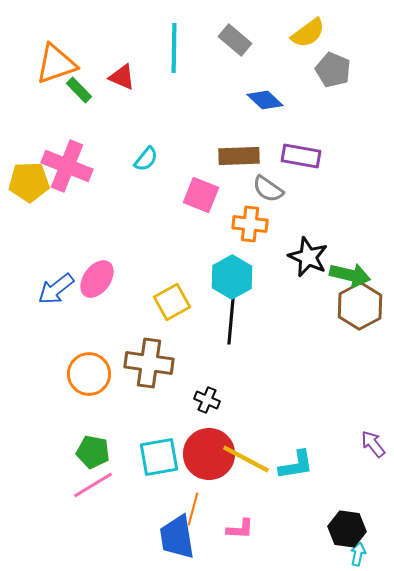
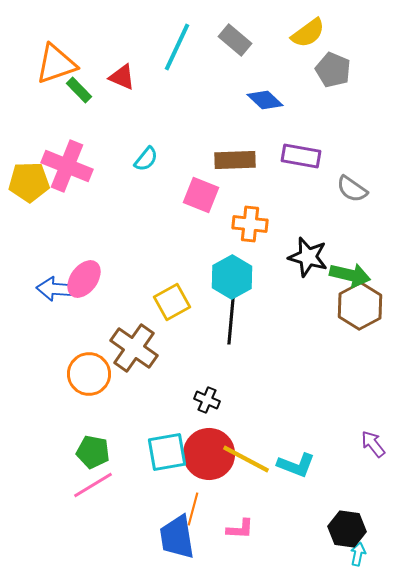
cyan line: moved 3 px right, 1 px up; rotated 24 degrees clockwise
brown rectangle: moved 4 px left, 4 px down
gray semicircle: moved 84 px right
black star: rotated 9 degrees counterclockwise
pink ellipse: moved 13 px left
blue arrow: rotated 42 degrees clockwise
brown cross: moved 15 px left, 15 px up; rotated 27 degrees clockwise
cyan square: moved 8 px right, 5 px up
cyan L-shape: rotated 30 degrees clockwise
